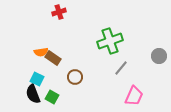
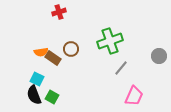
brown circle: moved 4 px left, 28 px up
black semicircle: moved 1 px right, 1 px down
